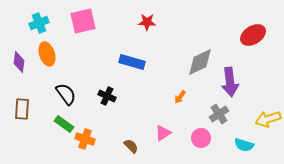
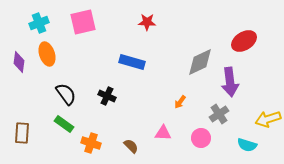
pink square: moved 1 px down
red ellipse: moved 9 px left, 6 px down
orange arrow: moved 5 px down
brown rectangle: moved 24 px down
pink triangle: rotated 36 degrees clockwise
orange cross: moved 6 px right, 4 px down
cyan semicircle: moved 3 px right
